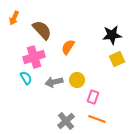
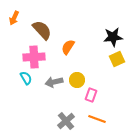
black star: moved 1 px right, 2 px down
pink cross: rotated 15 degrees clockwise
pink rectangle: moved 2 px left, 2 px up
